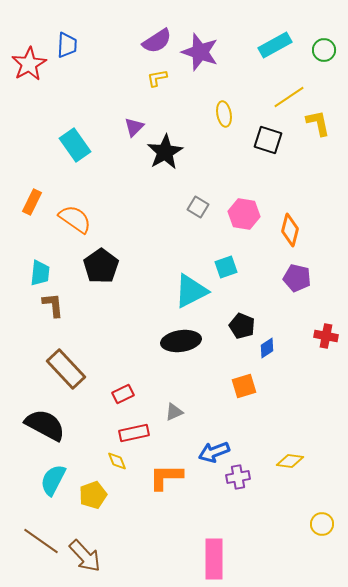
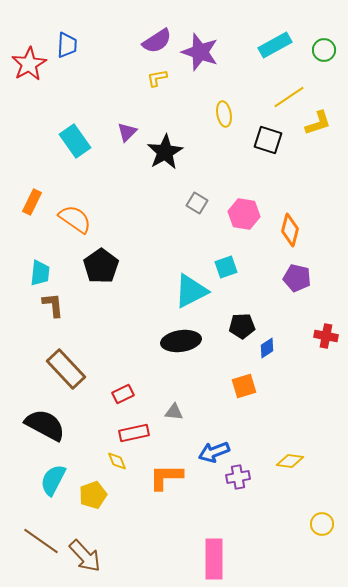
yellow L-shape at (318, 123): rotated 84 degrees clockwise
purple triangle at (134, 127): moved 7 px left, 5 px down
cyan rectangle at (75, 145): moved 4 px up
gray square at (198, 207): moved 1 px left, 4 px up
black pentagon at (242, 326): rotated 25 degrees counterclockwise
gray triangle at (174, 412): rotated 30 degrees clockwise
